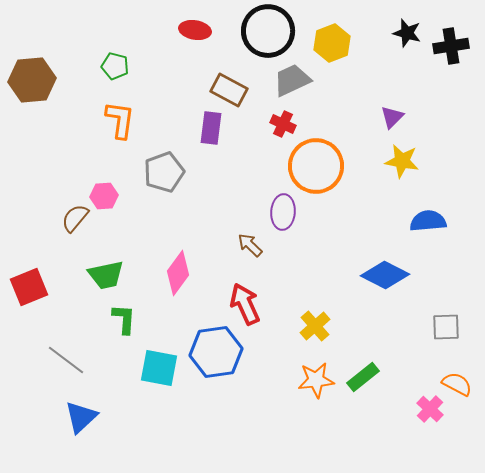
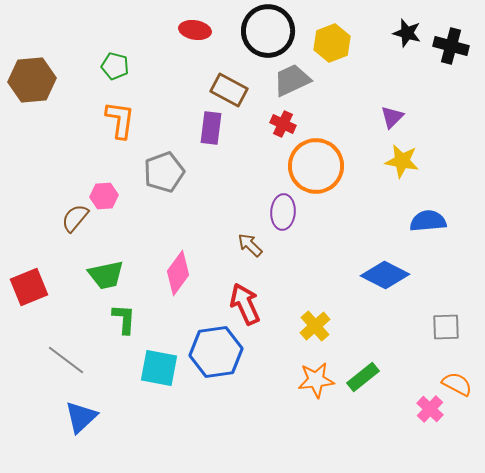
black cross: rotated 24 degrees clockwise
